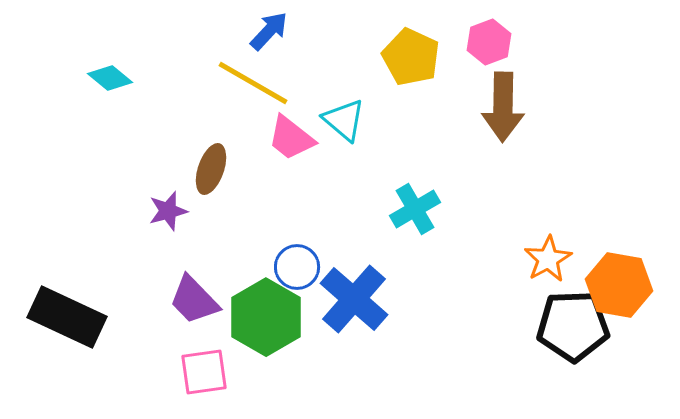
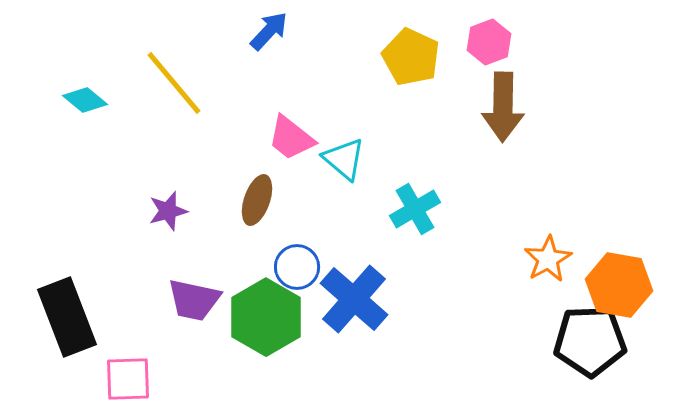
cyan diamond: moved 25 px left, 22 px down
yellow line: moved 79 px left; rotated 20 degrees clockwise
cyan triangle: moved 39 px down
brown ellipse: moved 46 px right, 31 px down
purple trapezoid: rotated 34 degrees counterclockwise
black rectangle: rotated 44 degrees clockwise
black pentagon: moved 17 px right, 15 px down
pink square: moved 76 px left, 7 px down; rotated 6 degrees clockwise
